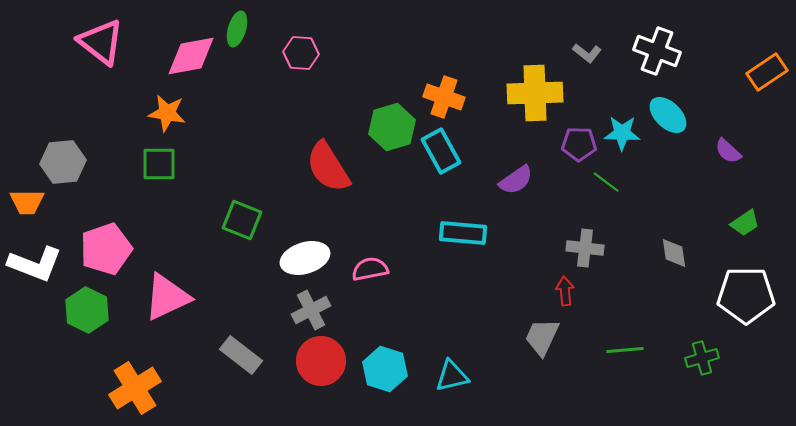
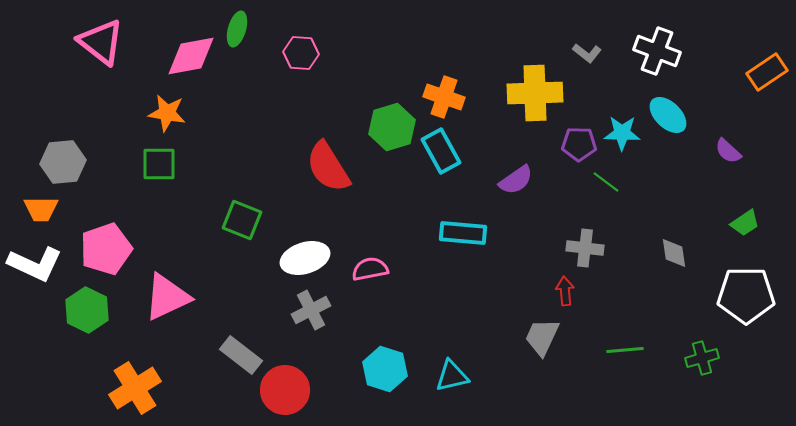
orange trapezoid at (27, 202): moved 14 px right, 7 px down
white L-shape at (35, 264): rotated 4 degrees clockwise
red circle at (321, 361): moved 36 px left, 29 px down
